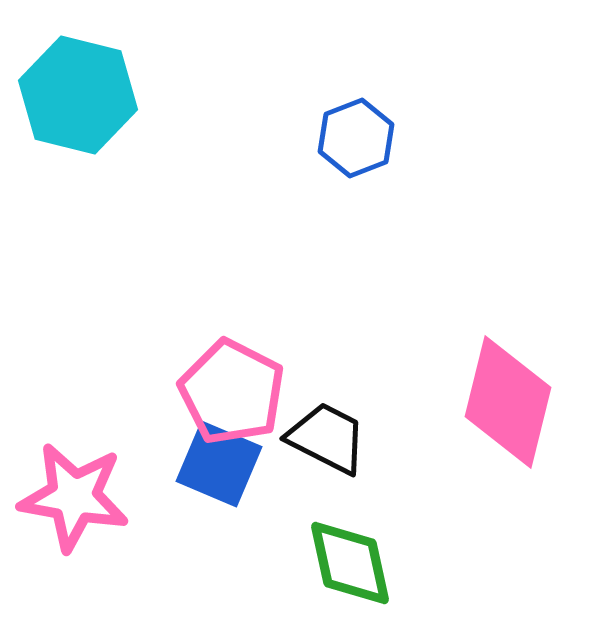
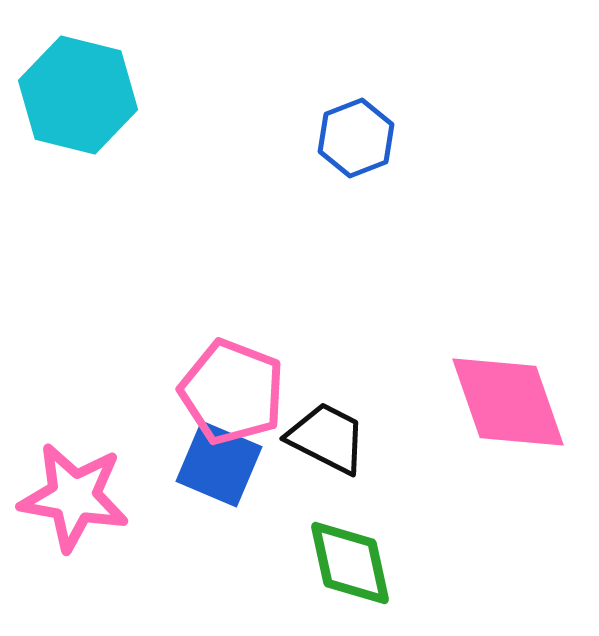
pink pentagon: rotated 6 degrees counterclockwise
pink diamond: rotated 33 degrees counterclockwise
